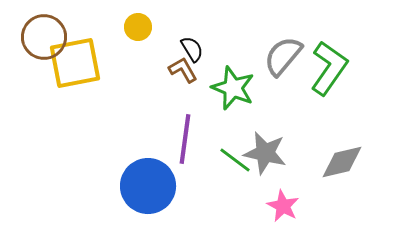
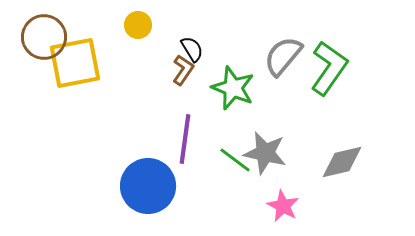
yellow circle: moved 2 px up
brown L-shape: rotated 64 degrees clockwise
